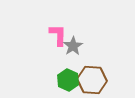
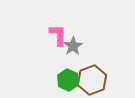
brown hexagon: rotated 24 degrees counterclockwise
